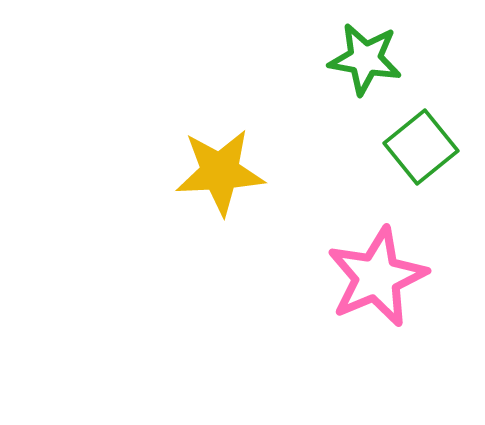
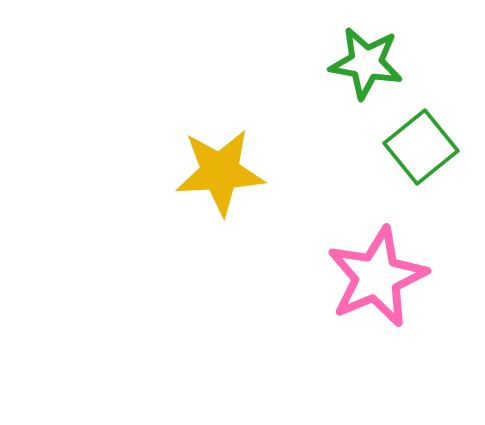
green star: moved 1 px right, 4 px down
